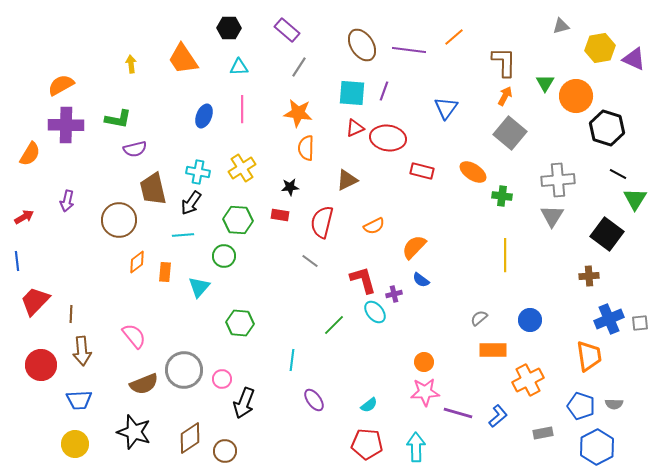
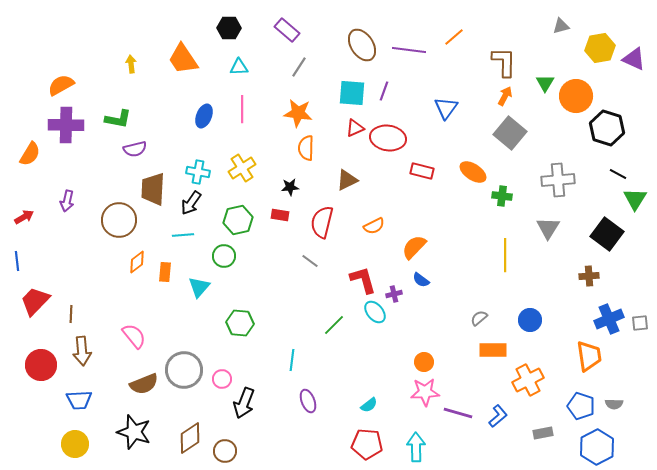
brown trapezoid at (153, 189): rotated 16 degrees clockwise
gray triangle at (552, 216): moved 4 px left, 12 px down
green hexagon at (238, 220): rotated 16 degrees counterclockwise
purple ellipse at (314, 400): moved 6 px left, 1 px down; rotated 15 degrees clockwise
